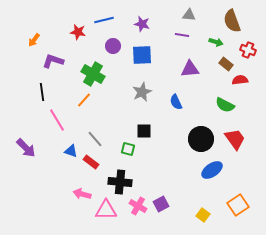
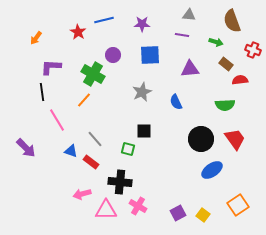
purple star: rotated 14 degrees counterclockwise
red star: rotated 21 degrees clockwise
orange arrow: moved 2 px right, 2 px up
purple circle: moved 9 px down
red cross: moved 5 px right
blue square: moved 8 px right
purple L-shape: moved 2 px left, 6 px down; rotated 15 degrees counterclockwise
green semicircle: rotated 30 degrees counterclockwise
pink arrow: rotated 30 degrees counterclockwise
purple square: moved 17 px right, 9 px down
